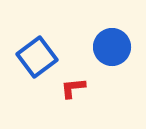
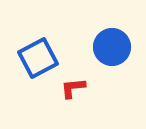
blue square: moved 1 px right, 1 px down; rotated 9 degrees clockwise
